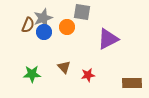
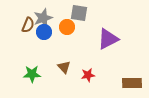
gray square: moved 3 px left, 1 px down
